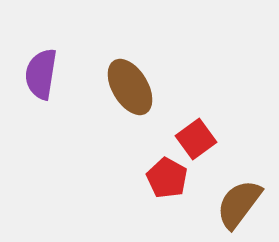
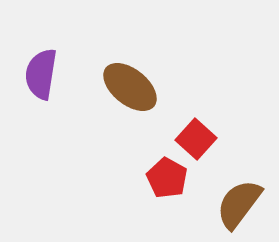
brown ellipse: rotated 20 degrees counterclockwise
red square: rotated 12 degrees counterclockwise
